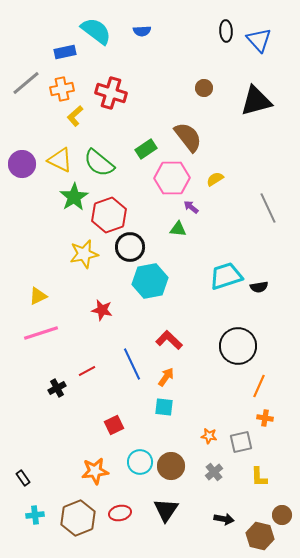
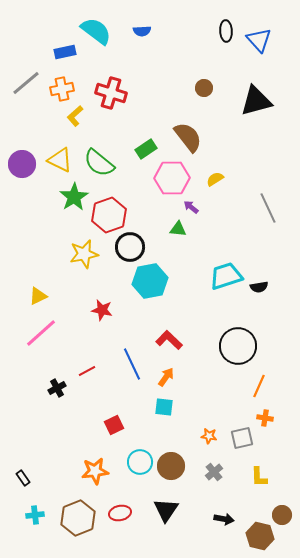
pink line at (41, 333): rotated 24 degrees counterclockwise
gray square at (241, 442): moved 1 px right, 4 px up
